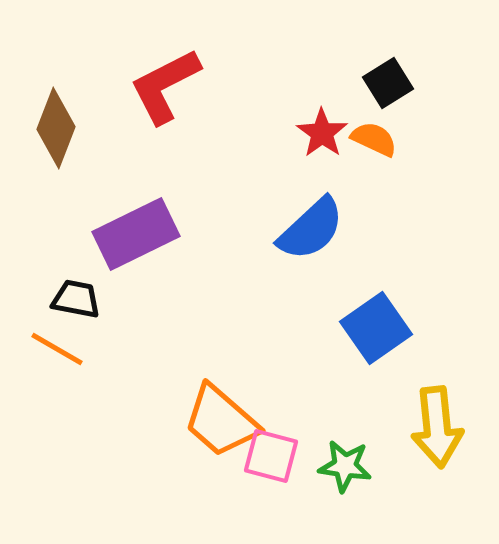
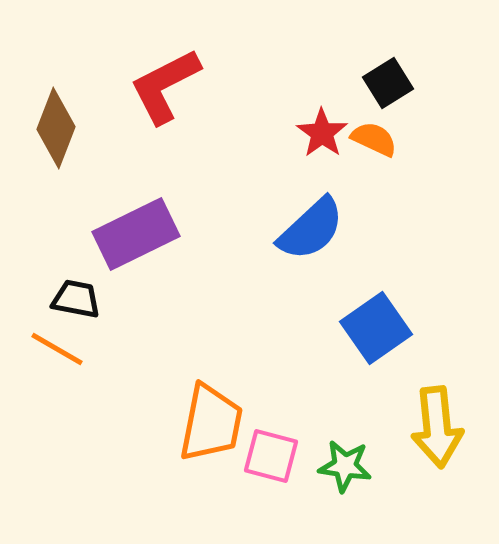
orange trapezoid: moved 10 px left, 2 px down; rotated 120 degrees counterclockwise
